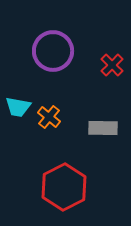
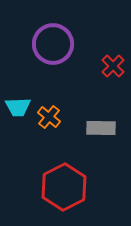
purple circle: moved 7 px up
red cross: moved 1 px right, 1 px down
cyan trapezoid: rotated 12 degrees counterclockwise
gray rectangle: moved 2 px left
